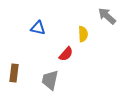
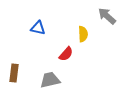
gray trapezoid: rotated 65 degrees clockwise
